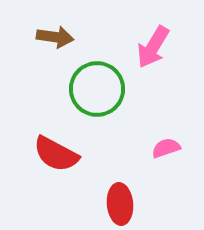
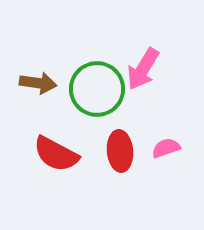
brown arrow: moved 17 px left, 46 px down
pink arrow: moved 10 px left, 22 px down
red ellipse: moved 53 px up
